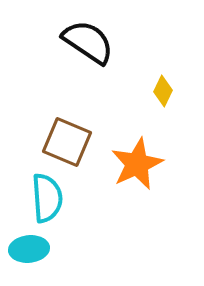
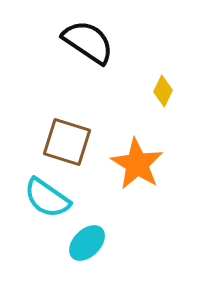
brown square: rotated 6 degrees counterclockwise
orange star: rotated 16 degrees counterclockwise
cyan semicircle: rotated 129 degrees clockwise
cyan ellipse: moved 58 px right, 6 px up; rotated 39 degrees counterclockwise
